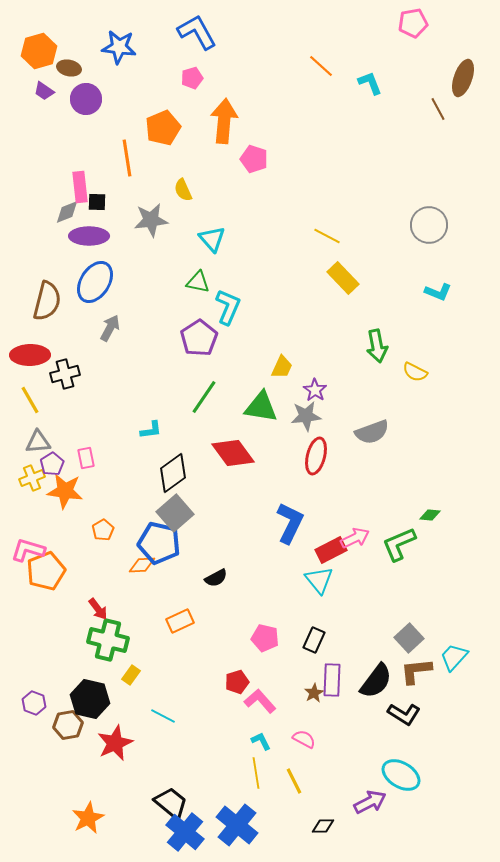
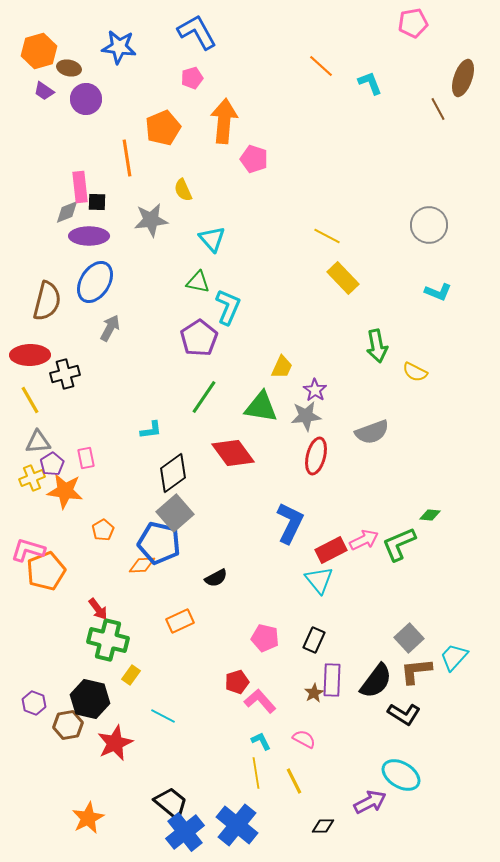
pink arrow at (355, 538): moved 9 px right, 2 px down
blue cross at (185, 832): rotated 12 degrees clockwise
